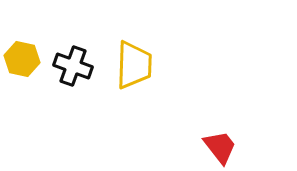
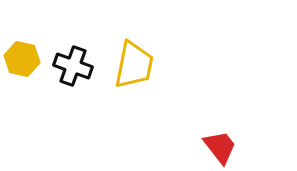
yellow trapezoid: rotated 9 degrees clockwise
